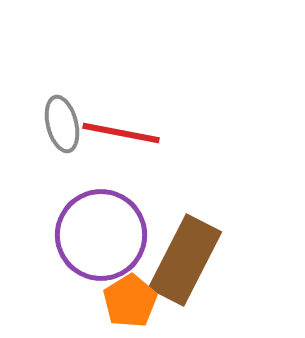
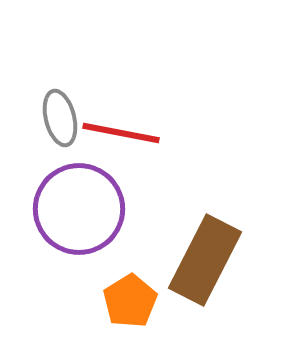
gray ellipse: moved 2 px left, 6 px up
purple circle: moved 22 px left, 26 px up
brown rectangle: moved 20 px right
